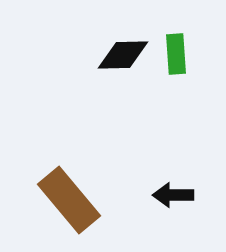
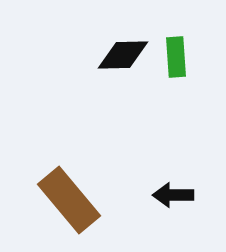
green rectangle: moved 3 px down
